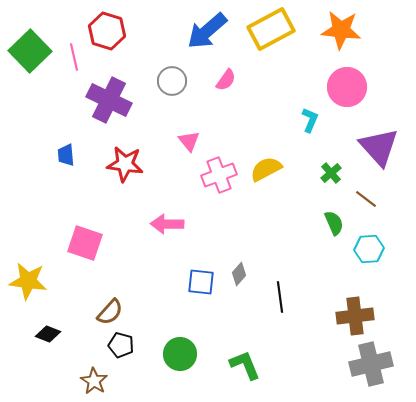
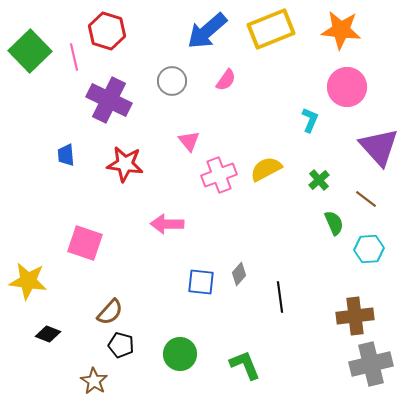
yellow rectangle: rotated 6 degrees clockwise
green cross: moved 12 px left, 7 px down
